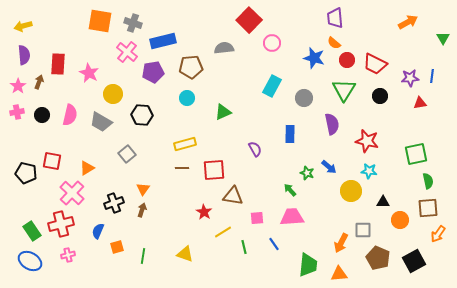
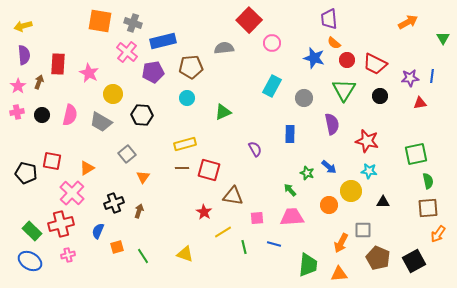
purple trapezoid at (335, 18): moved 6 px left, 1 px down
red square at (214, 170): moved 5 px left; rotated 20 degrees clockwise
orange triangle at (143, 189): moved 12 px up
brown arrow at (142, 210): moved 3 px left, 1 px down
orange circle at (400, 220): moved 71 px left, 15 px up
green rectangle at (32, 231): rotated 12 degrees counterclockwise
blue line at (274, 244): rotated 40 degrees counterclockwise
green line at (143, 256): rotated 42 degrees counterclockwise
